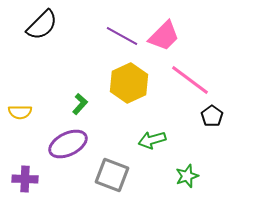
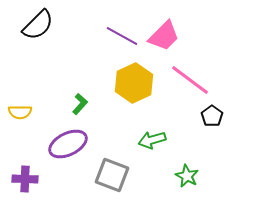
black semicircle: moved 4 px left
yellow hexagon: moved 5 px right
green star: rotated 25 degrees counterclockwise
